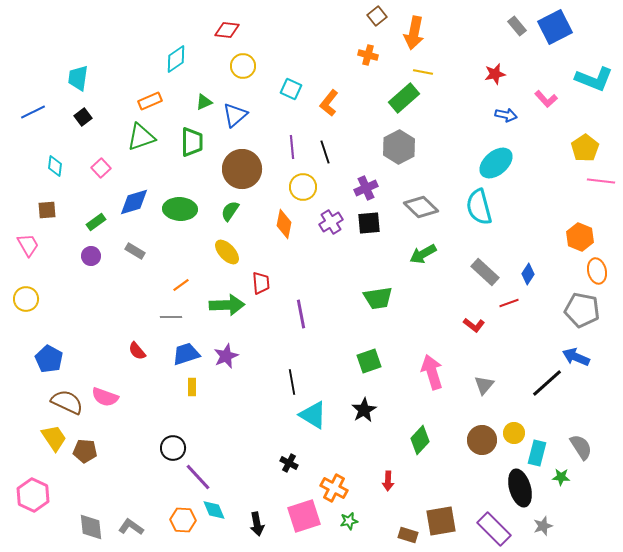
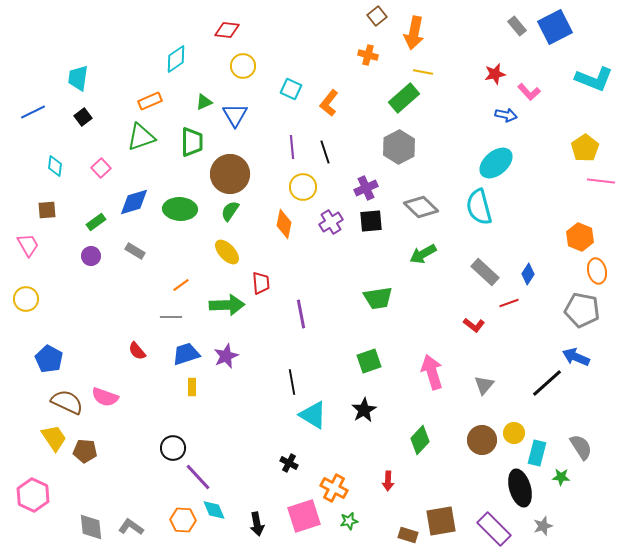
pink L-shape at (546, 99): moved 17 px left, 7 px up
blue triangle at (235, 115): rotated 20 degrees counterclockwise
brown circle at (242, 169): moved 12 px left, 5 px down
black square at (369, 223): moved 2 px right, 2 px up
